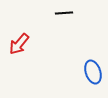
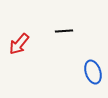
black line: moved 18 px down
